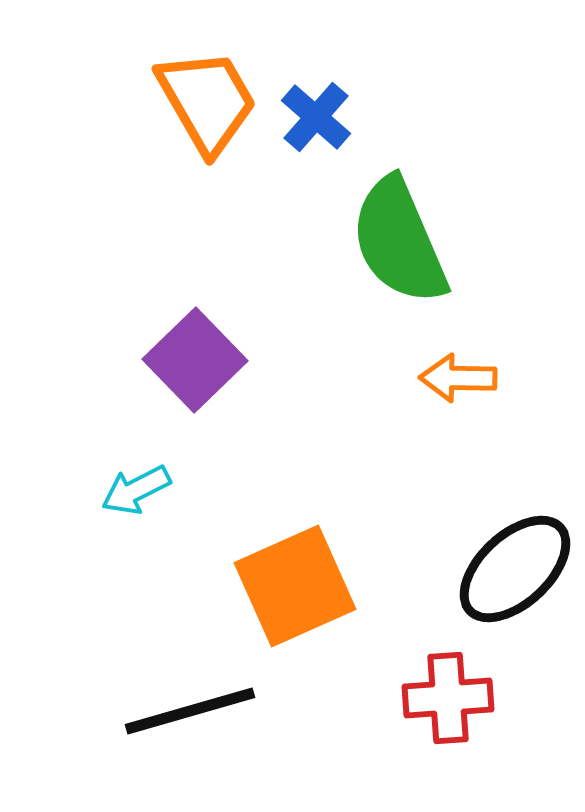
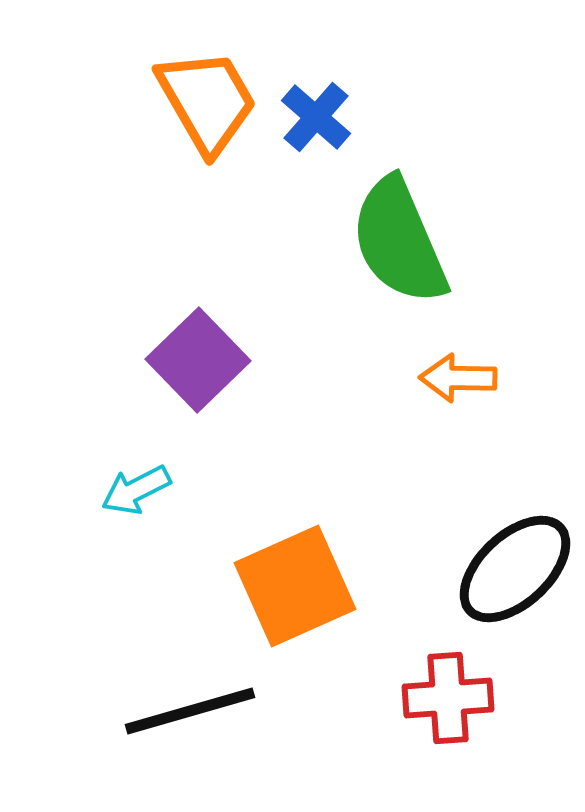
purple square: moved 3 px right
